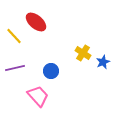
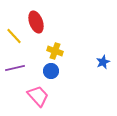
red ellipse: rotated 30 degrees clockwise
yellow cross: moved 28 px left, 2 px up; rotated 14 degrees counterclockwise
